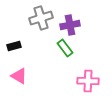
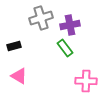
pink cross: moved 2 px left
